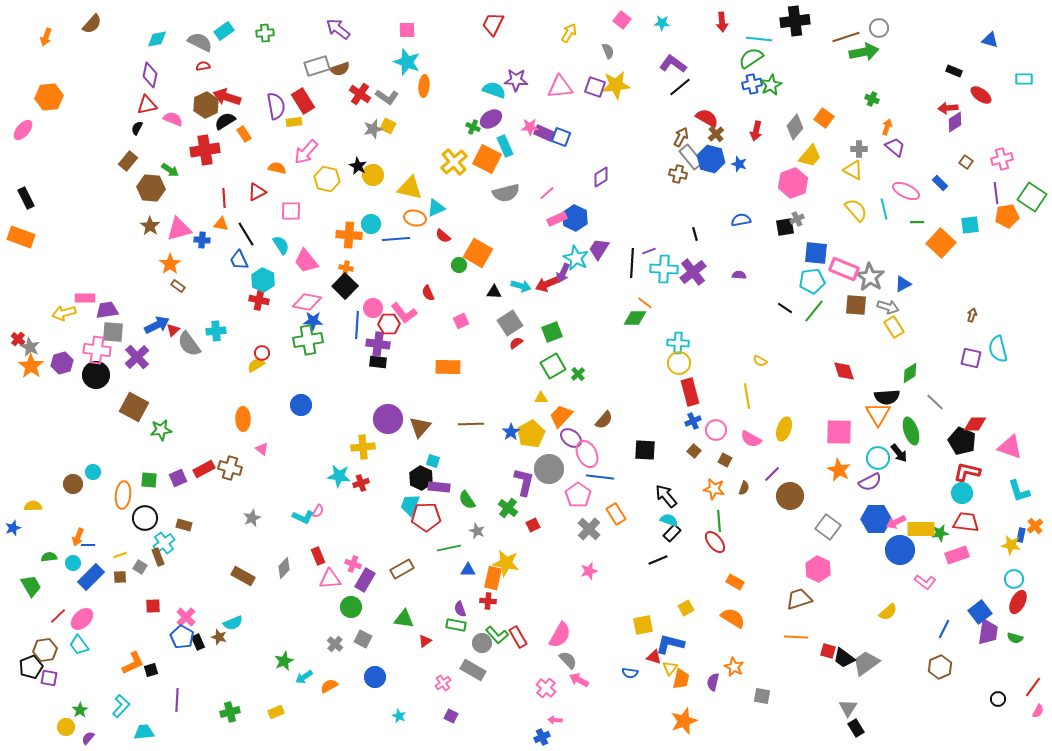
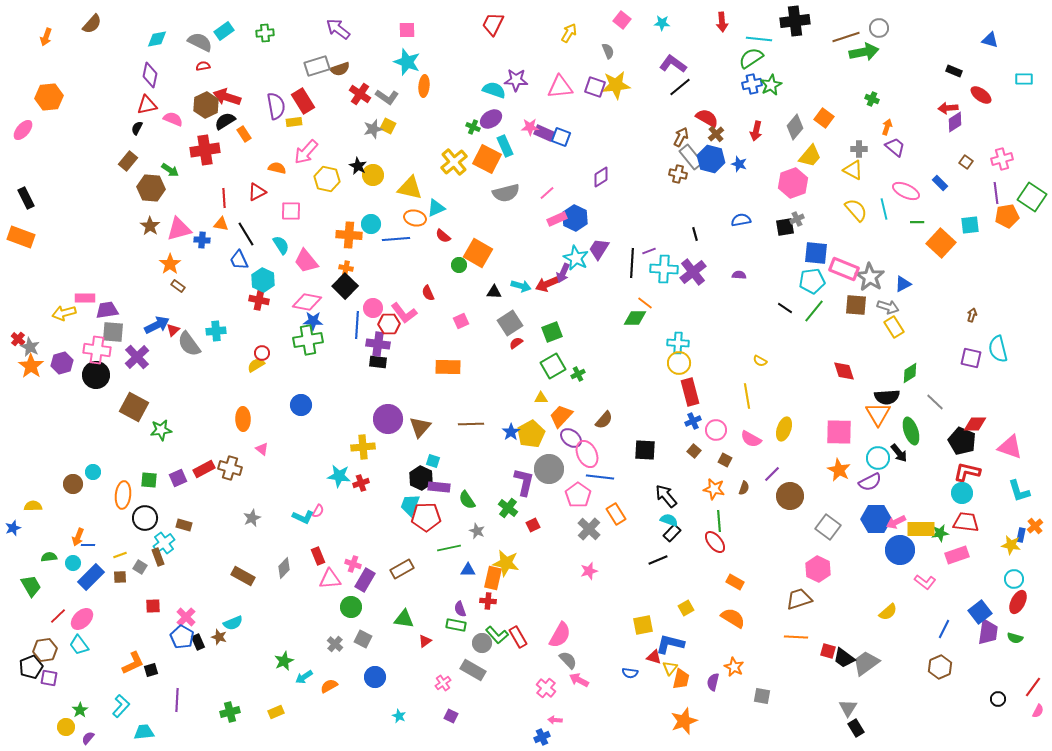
green cross at (578, 374): rotated 16 degrees clockwise
